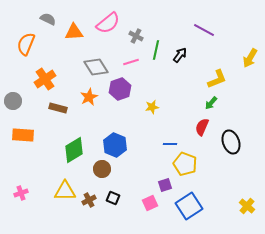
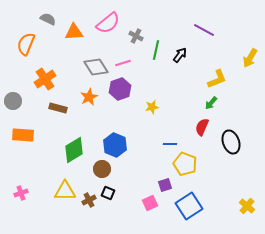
pink line: moved 8 px left, 1 px down
black square: moved 5 px left, 5 px up
